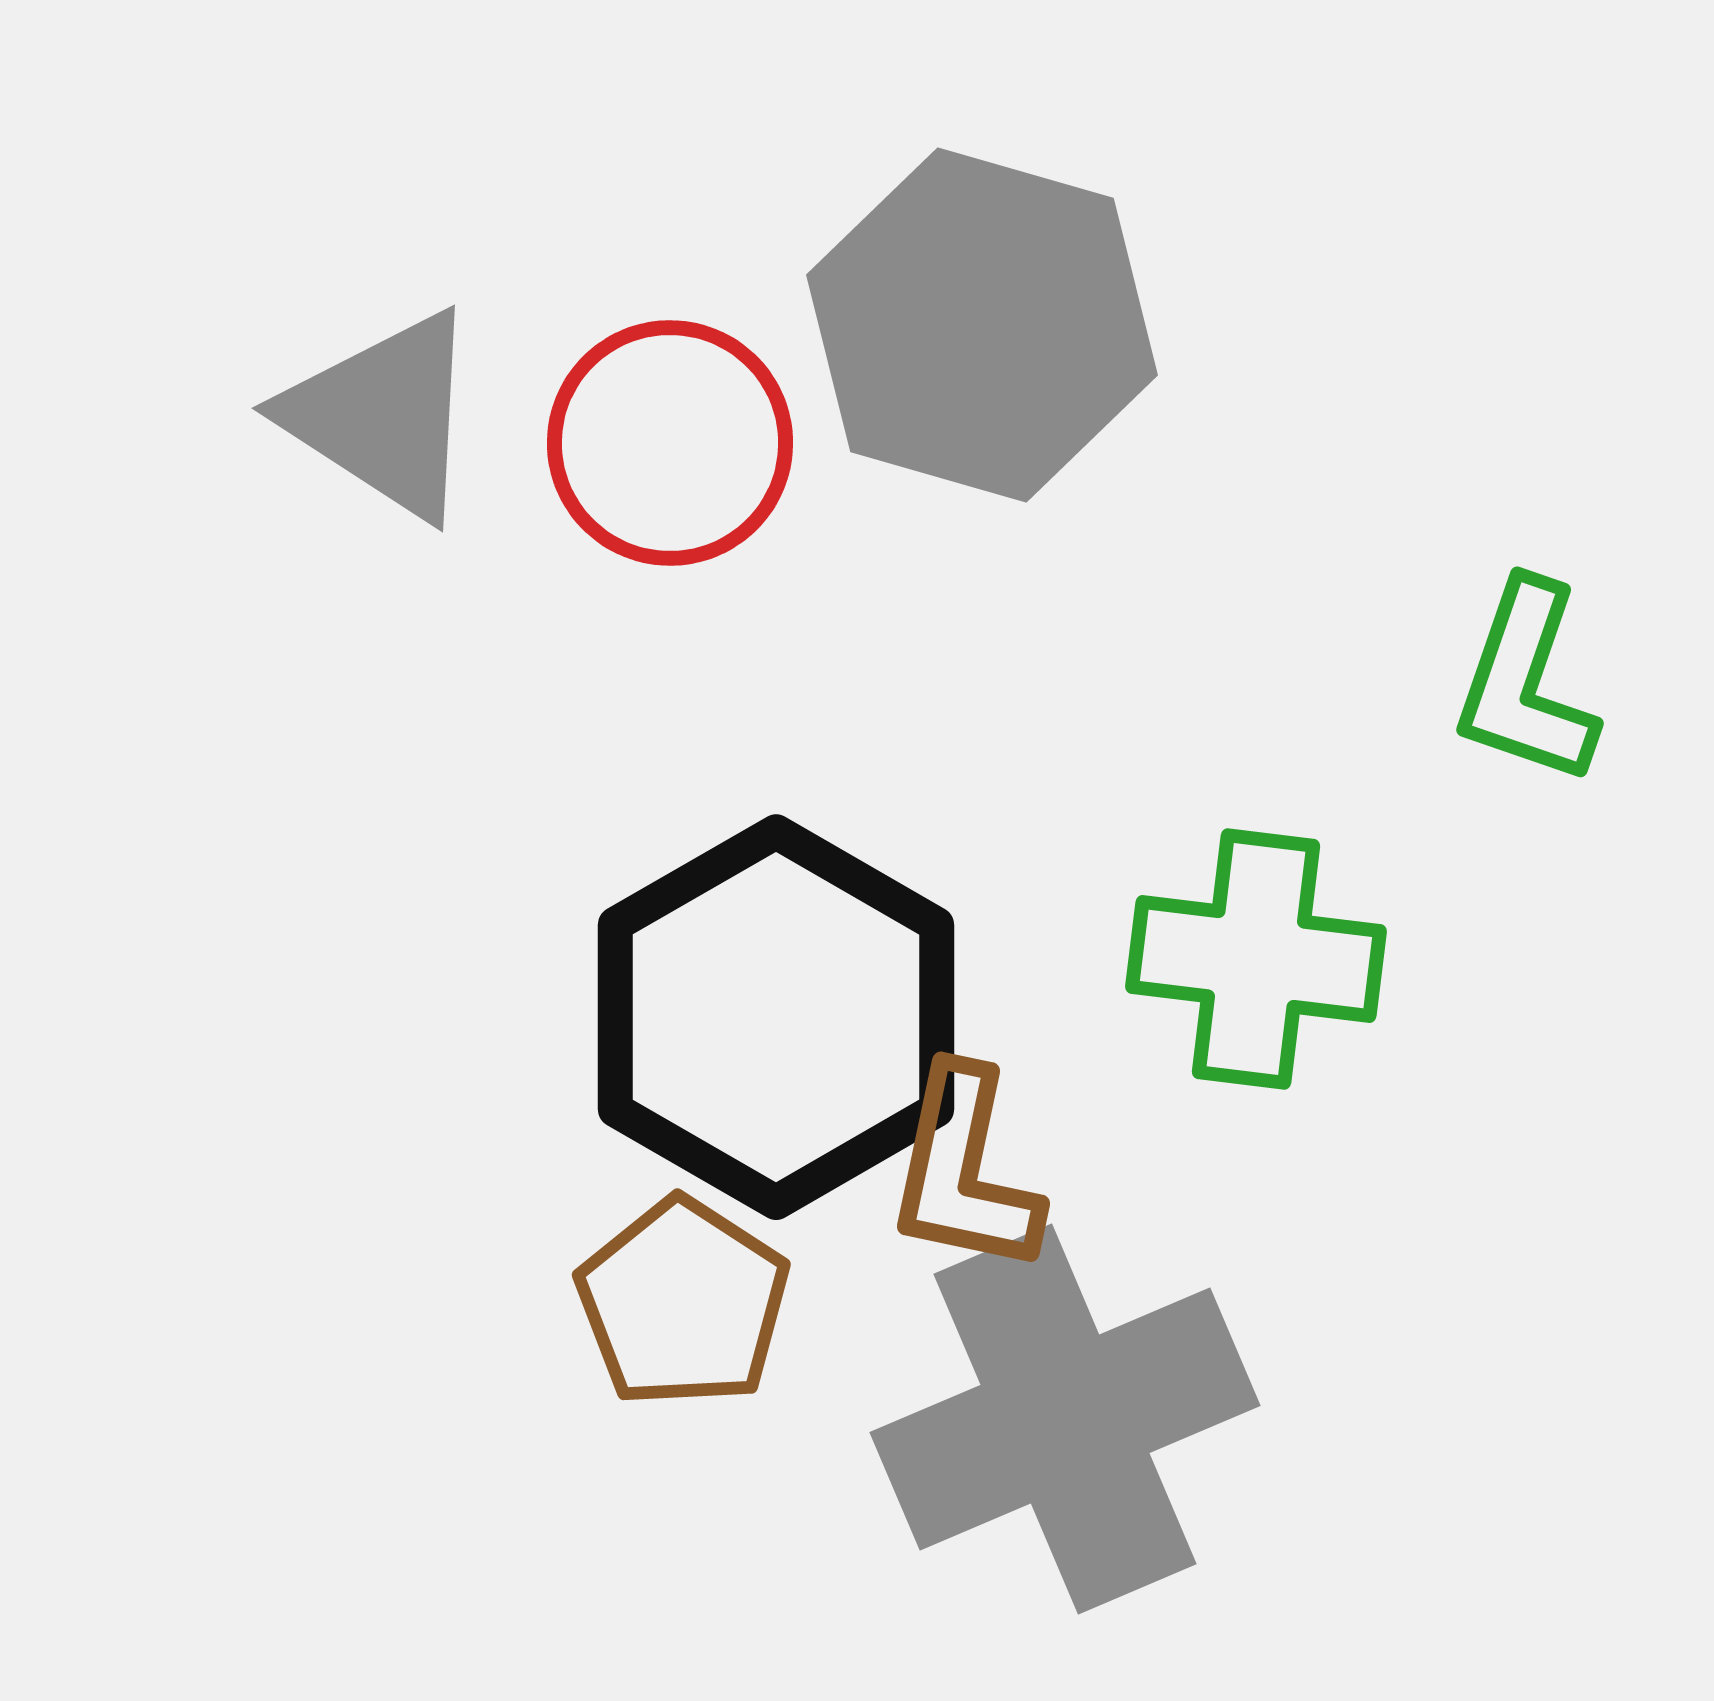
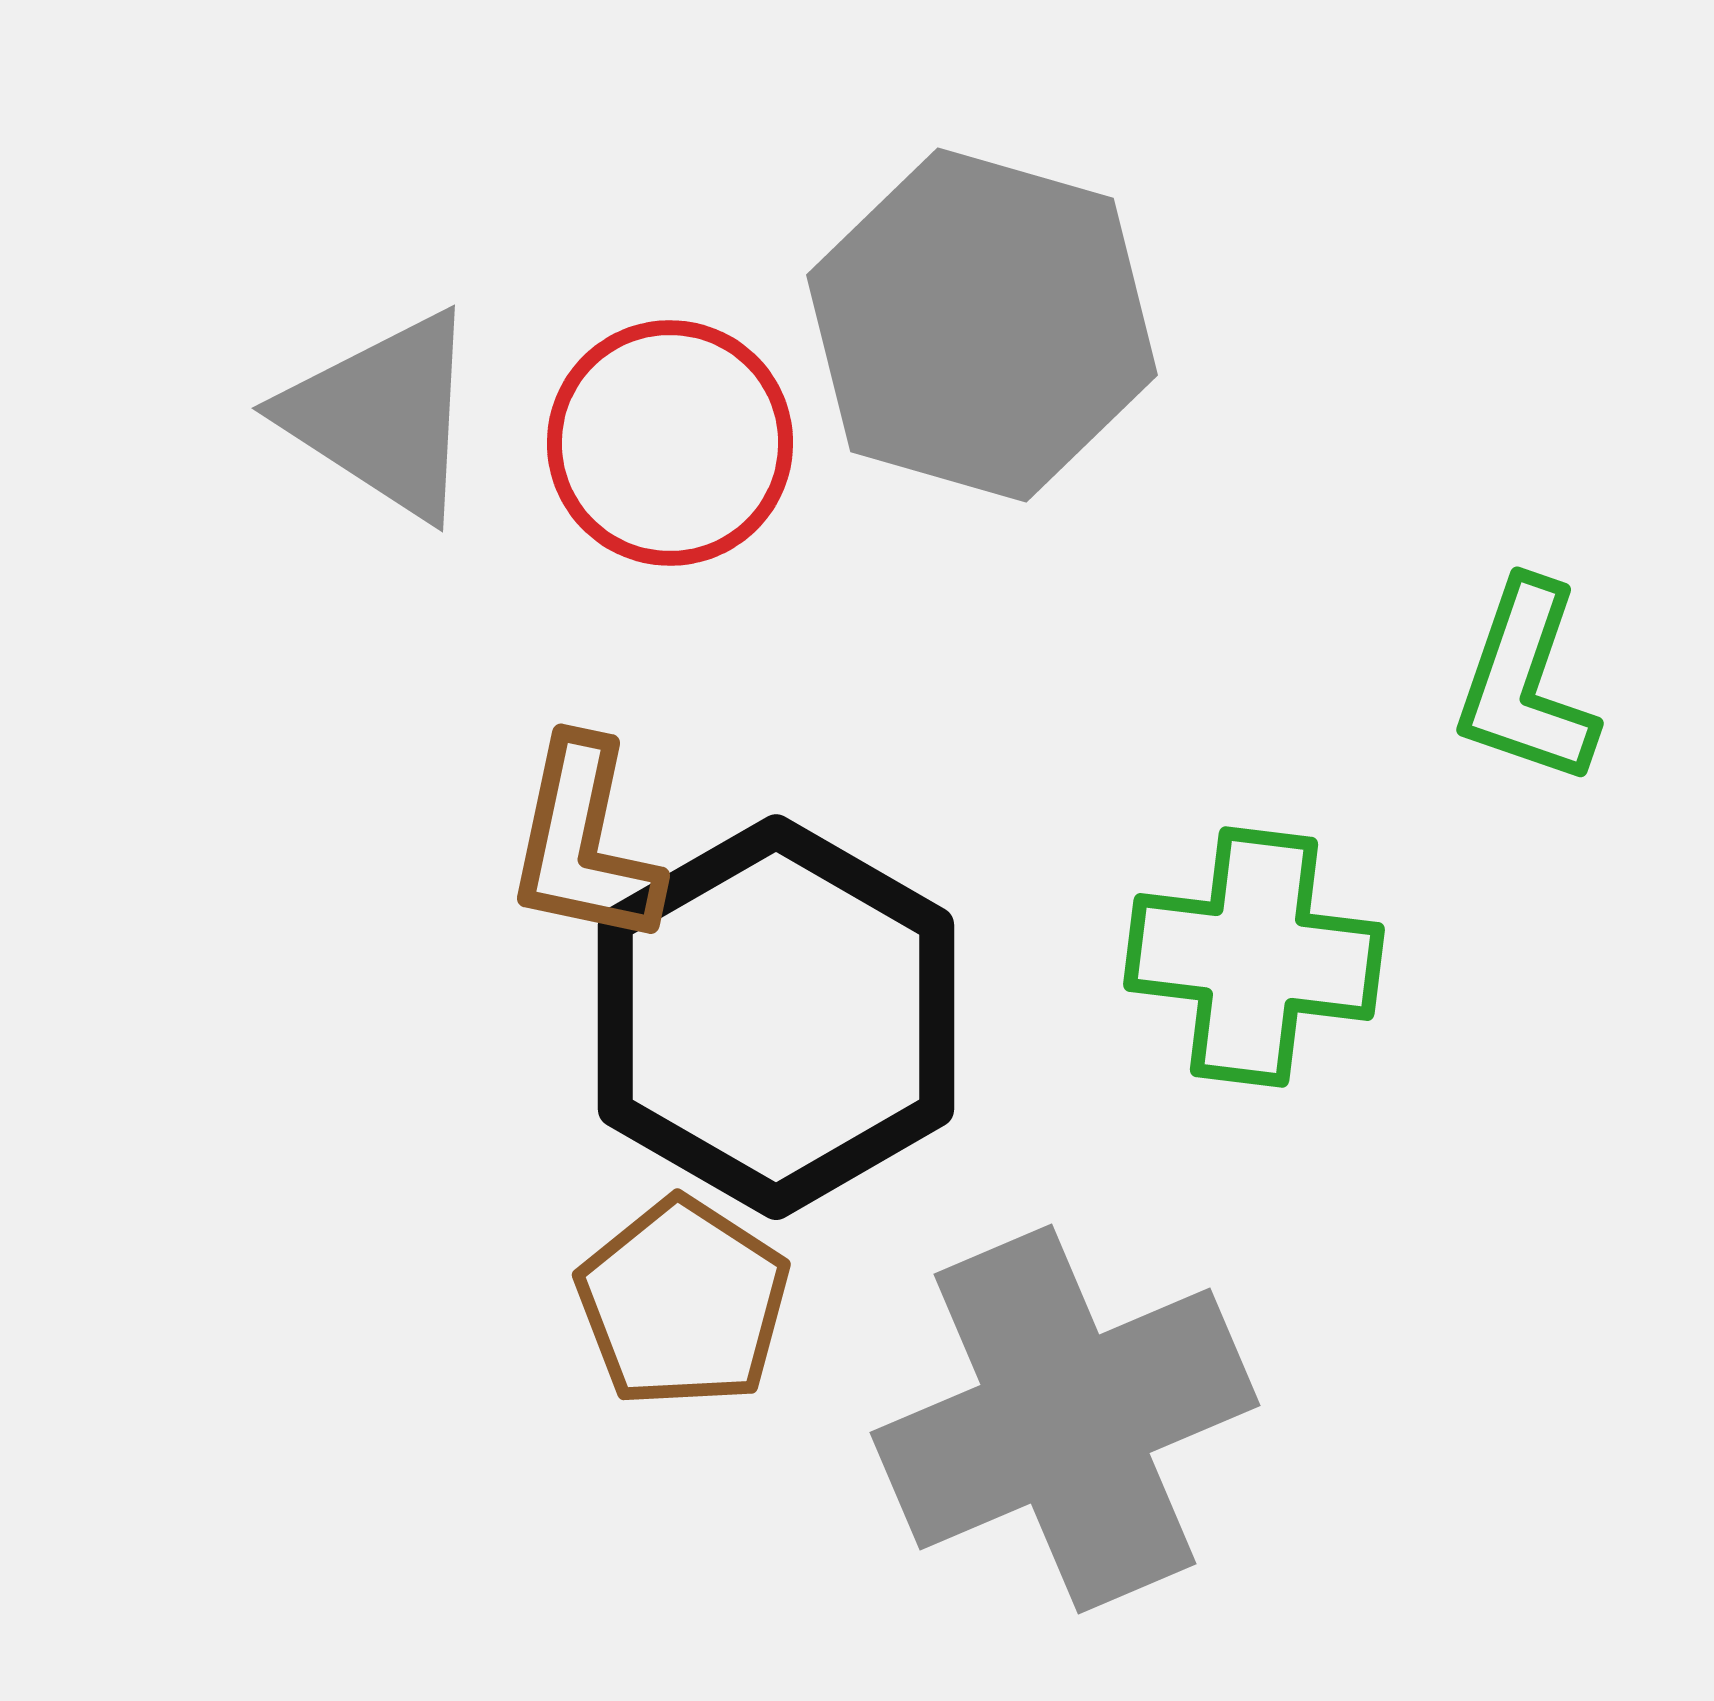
green cross: moved 2 px left, 2 px up
brown L-shape: moved 380 px left, 328 px up
